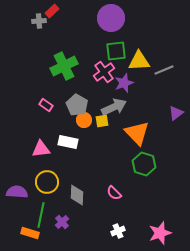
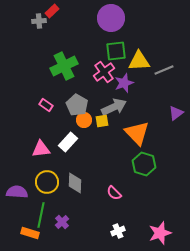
white rectangle: rotated 60 degrees counterclockwise
gray diamond: moved 2 px left, 12 px up
